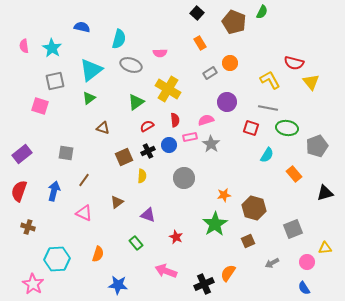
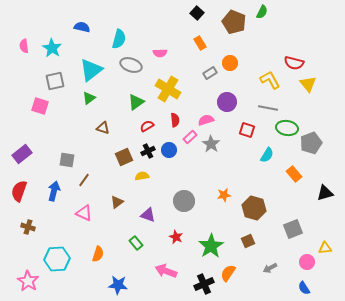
yellow triangle at (311, 82): moved 3 px left, 2 px down
red square at (251, 128): moved 4 px left, 2 px down
pink rectangle at (190, 137): rotated 32 degrees counterclockwise
blue circle at (169, 145): moved 5 px down
gray pentagon at (317, 146): moved 6 px left, 3 px up
gray square at (66, 153): moved 1 px right, 7 px down
yellow semicircle at (142, 176): rotated 104 degrees counterclockwise
gray circle at (184, 178): moved 23 px down
green star at (215, 224): moved 4 px left, 22 px down
gray arrow at (272, 263): moved 2 px left, 5 px down
pink star at (33, 284): moved 5 px left, 3 px up
